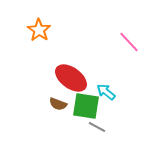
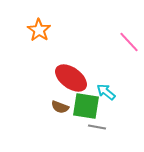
brown semicircle: moved 2 px right, 3 px down
gray line: rotated 18 degrees counterclockwise
